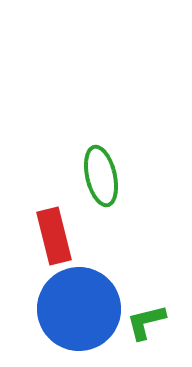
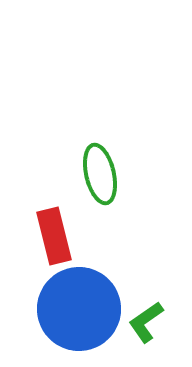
green ellipse: moved 1 px left, 2 px up
green L-shape: rotated 21 degrees counterclockwise
